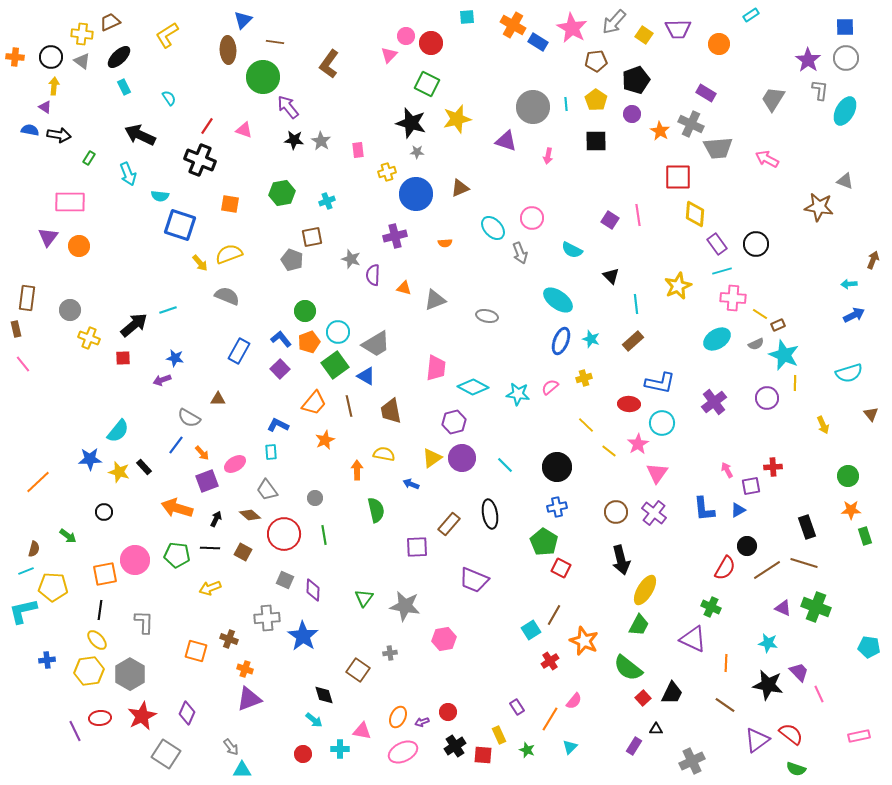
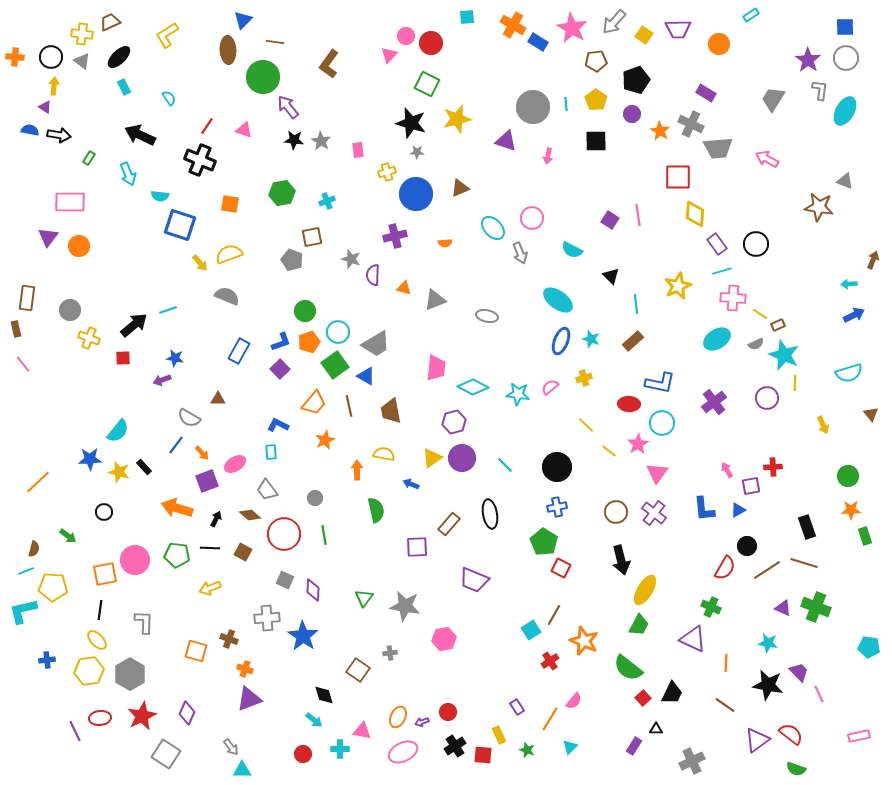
blue L-shape at (281, 339): moved 3 px down; rotated 110 degrees clockwise
